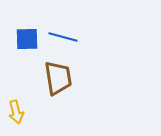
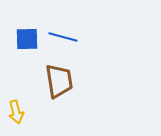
brown trapezoid: moved 1 px right, 3 px down
